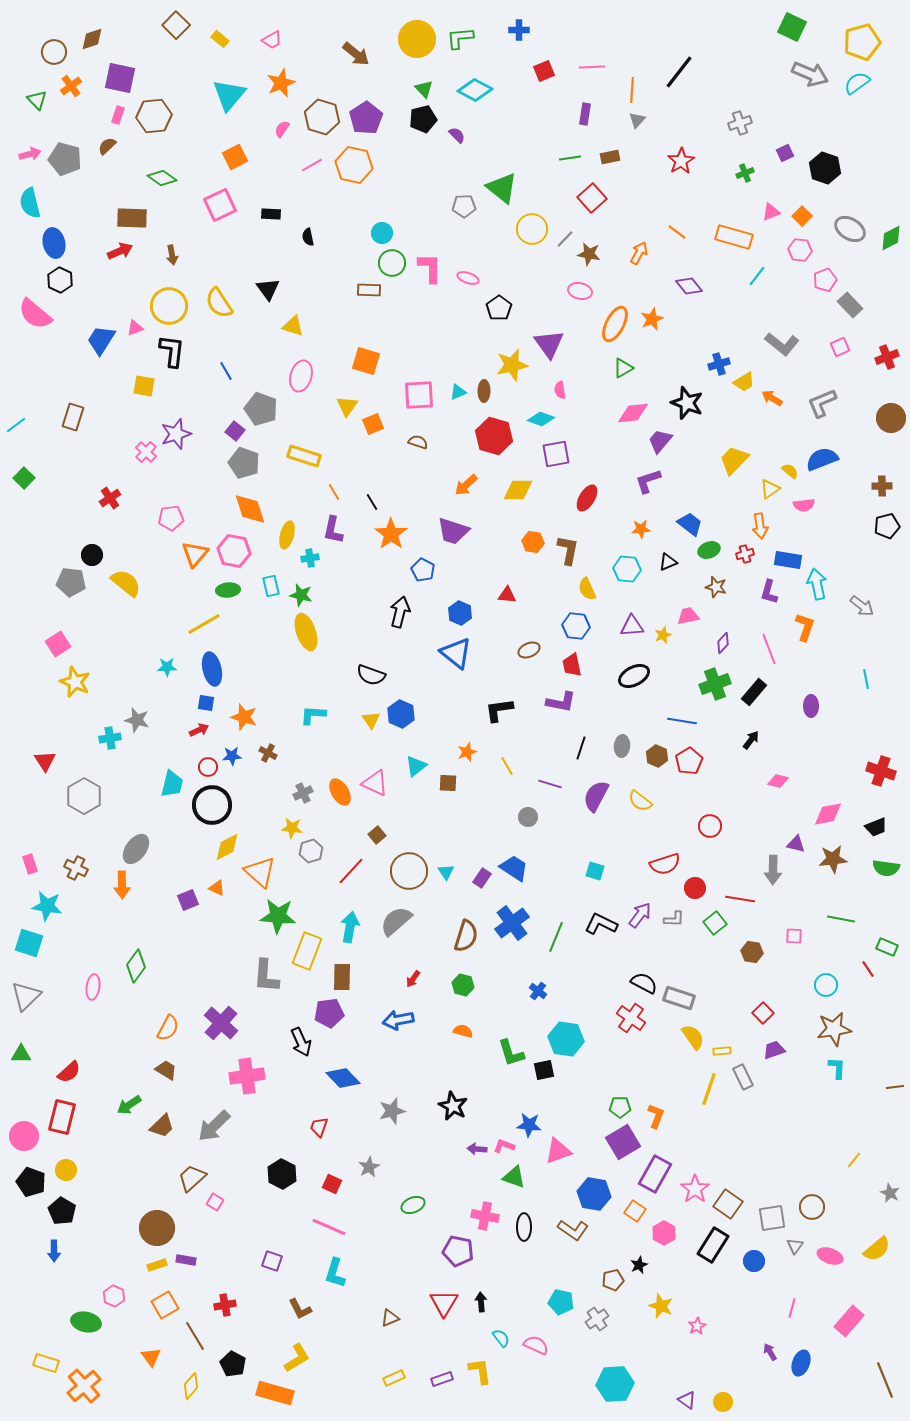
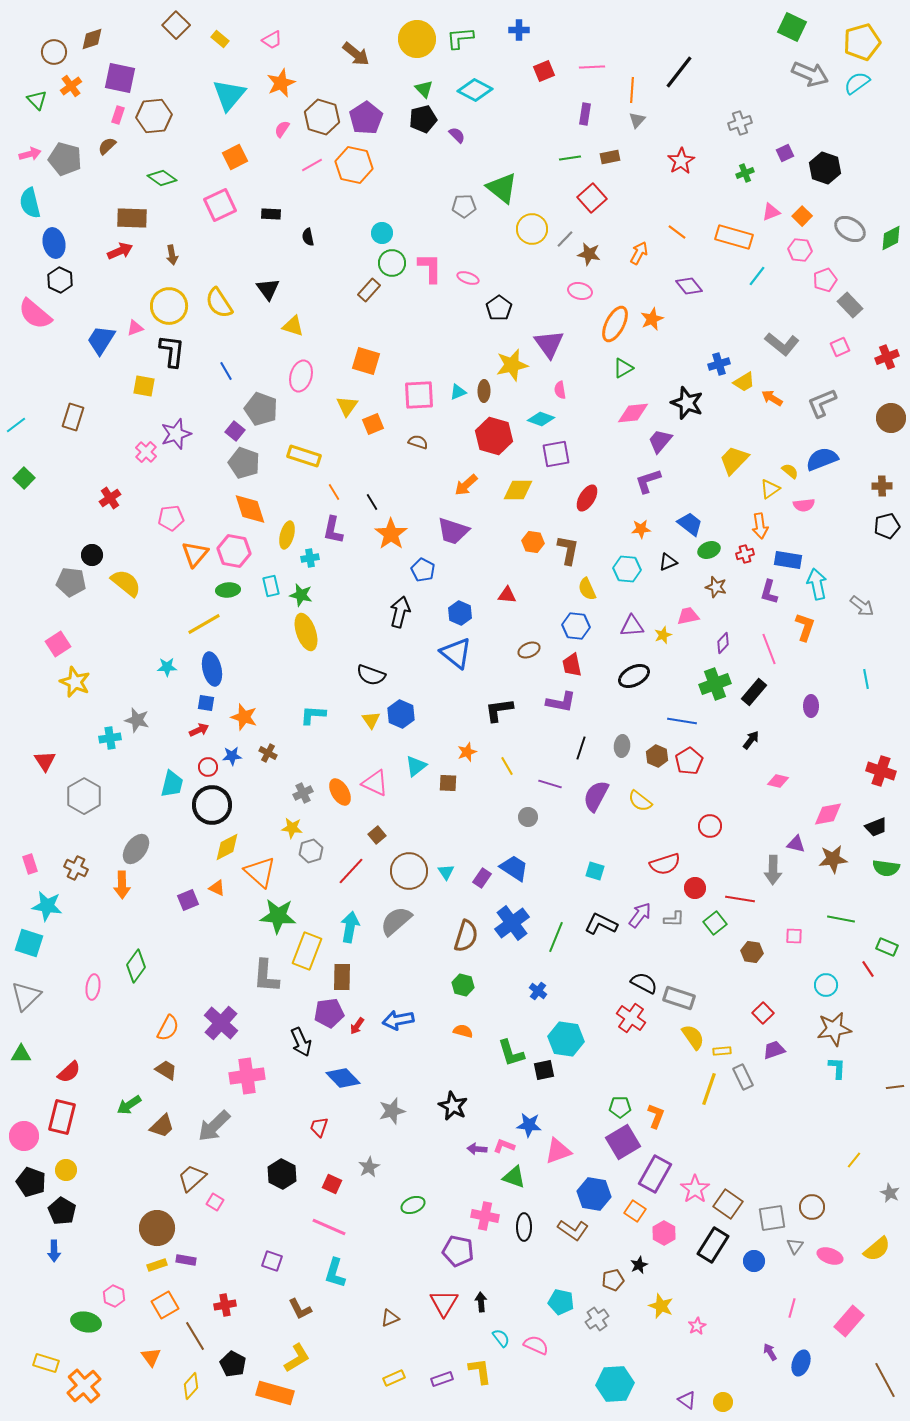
brown rectangle at (369, 290): rotated 50 degrees counterclockwise
red arrow at (413, 979): moved 56 px left, 47 px down
brown line at (885, 1380): rotated 6 degrees counterclockwise
